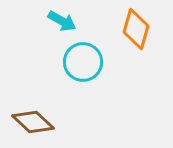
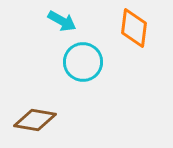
orange diamond: moved 2 px left, 1 px up; rotated 9 degrees counterclockwise
brown diamond: moved 2 px right, 2 px up; rotated 33 degrees counterclockwise
